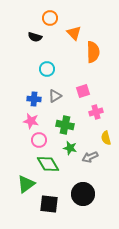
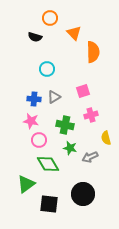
gray triangle: moved 1 px left, 1 px down
pink cross: moved 5 px left, 3 px down
